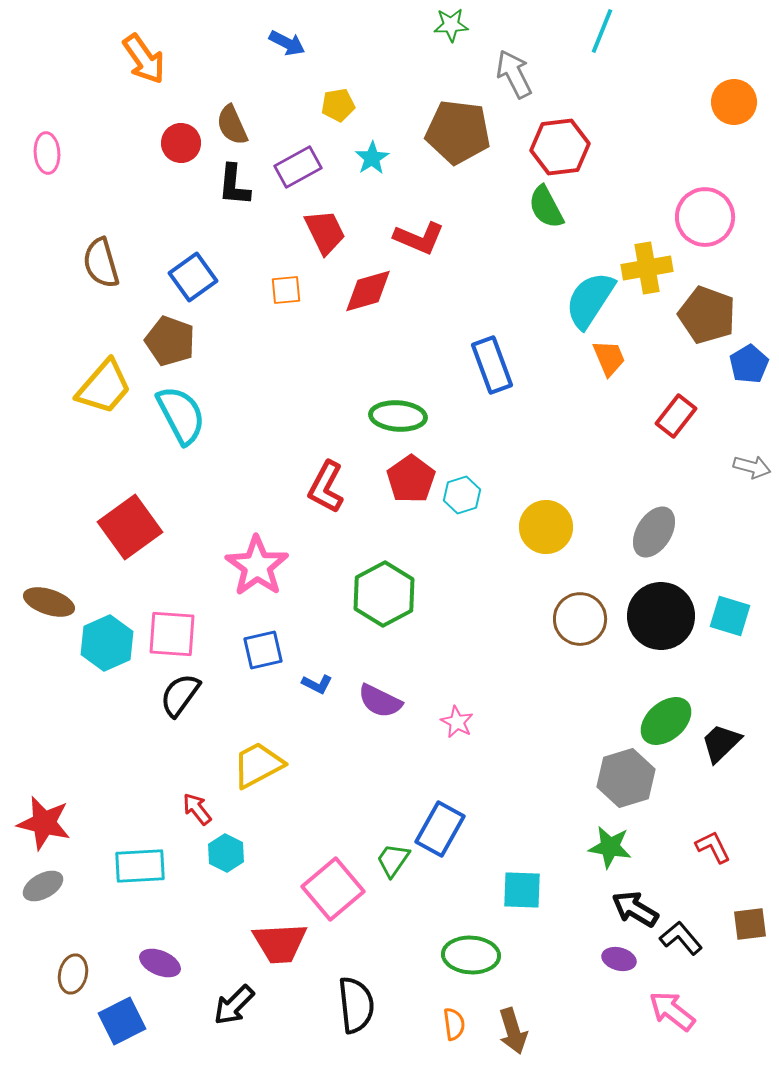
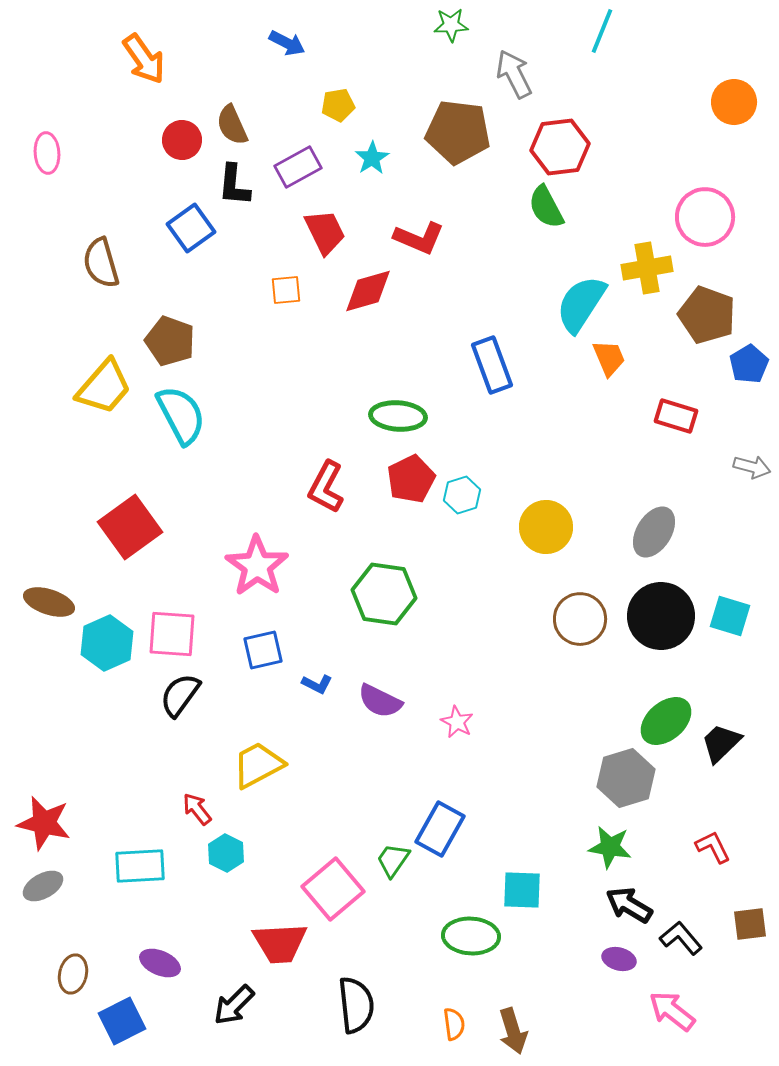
red circle at (181, 143): moved 1 px right, 3 px up
blue square at (193, 277): moved 2 px left, 49 px up
cyan semicircle at (590, 300): moved 9 px left, 4 px down
red rectangle at (676, 416): rotated 69 degrees clockwise
red pentagon at (411, 479): rotated 9 degrees clockwise
green hexagon at (384, 594): rotated 24 degrees counterclockwise
black arrow at (635, 909): moved 6 px left, 4 px up
green ellipse at (471, 955): moved 19 px up
